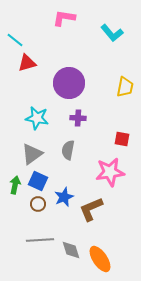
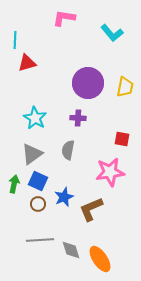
cyan line: rotated 54 degrees clockwise
purple circle: moved 19 px right
cyan star: moved 2 px left; rotated 20 degrees clockwise
green arrow: moved 1 px left, 1 px up
